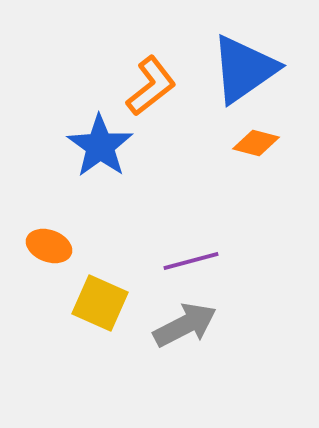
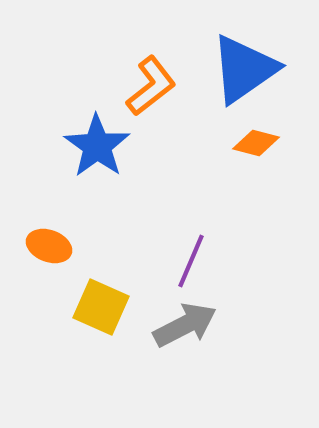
blue star: moved 3 px left
purple line: rotated 52 degrees counterclockwise
yellow square: moved 1 px right, 4 px down
